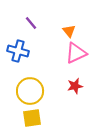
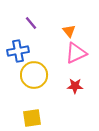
blue cross: rotated 25 degrees counterclockwise
red star: rotated 14 degrees clockwise
yellow circle: moved 4 px right, 16 px up
